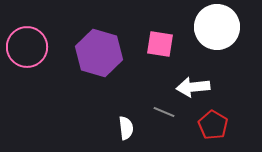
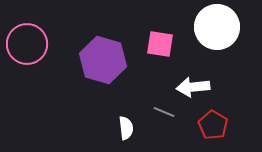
pink circle: moved 3 px up
purple hexagon: moved 4 px right, 7 px down
